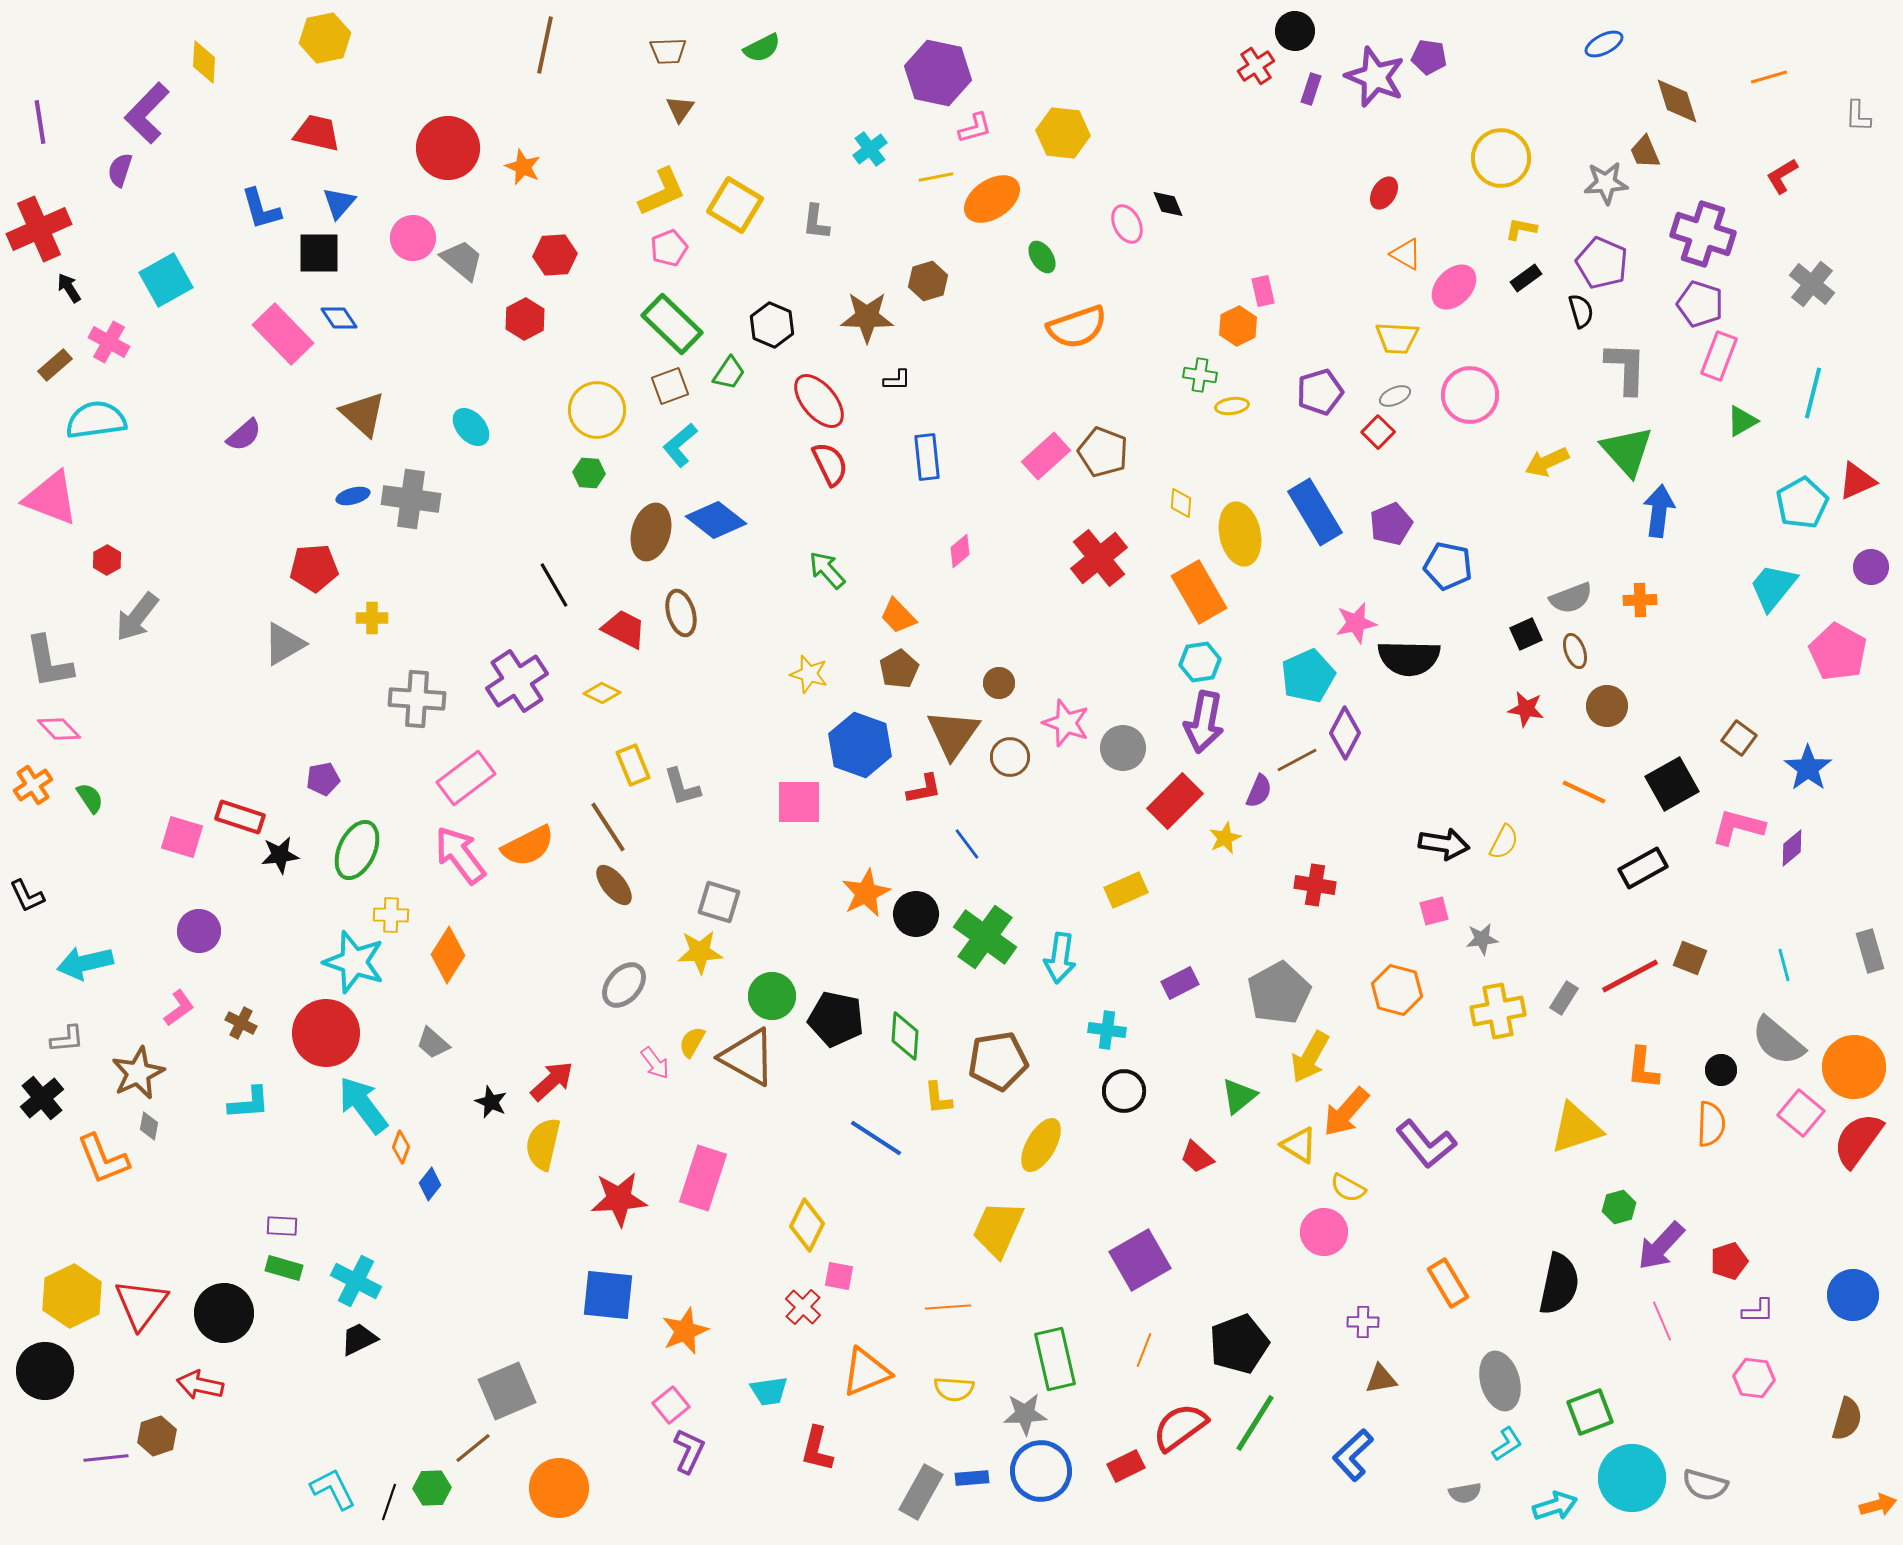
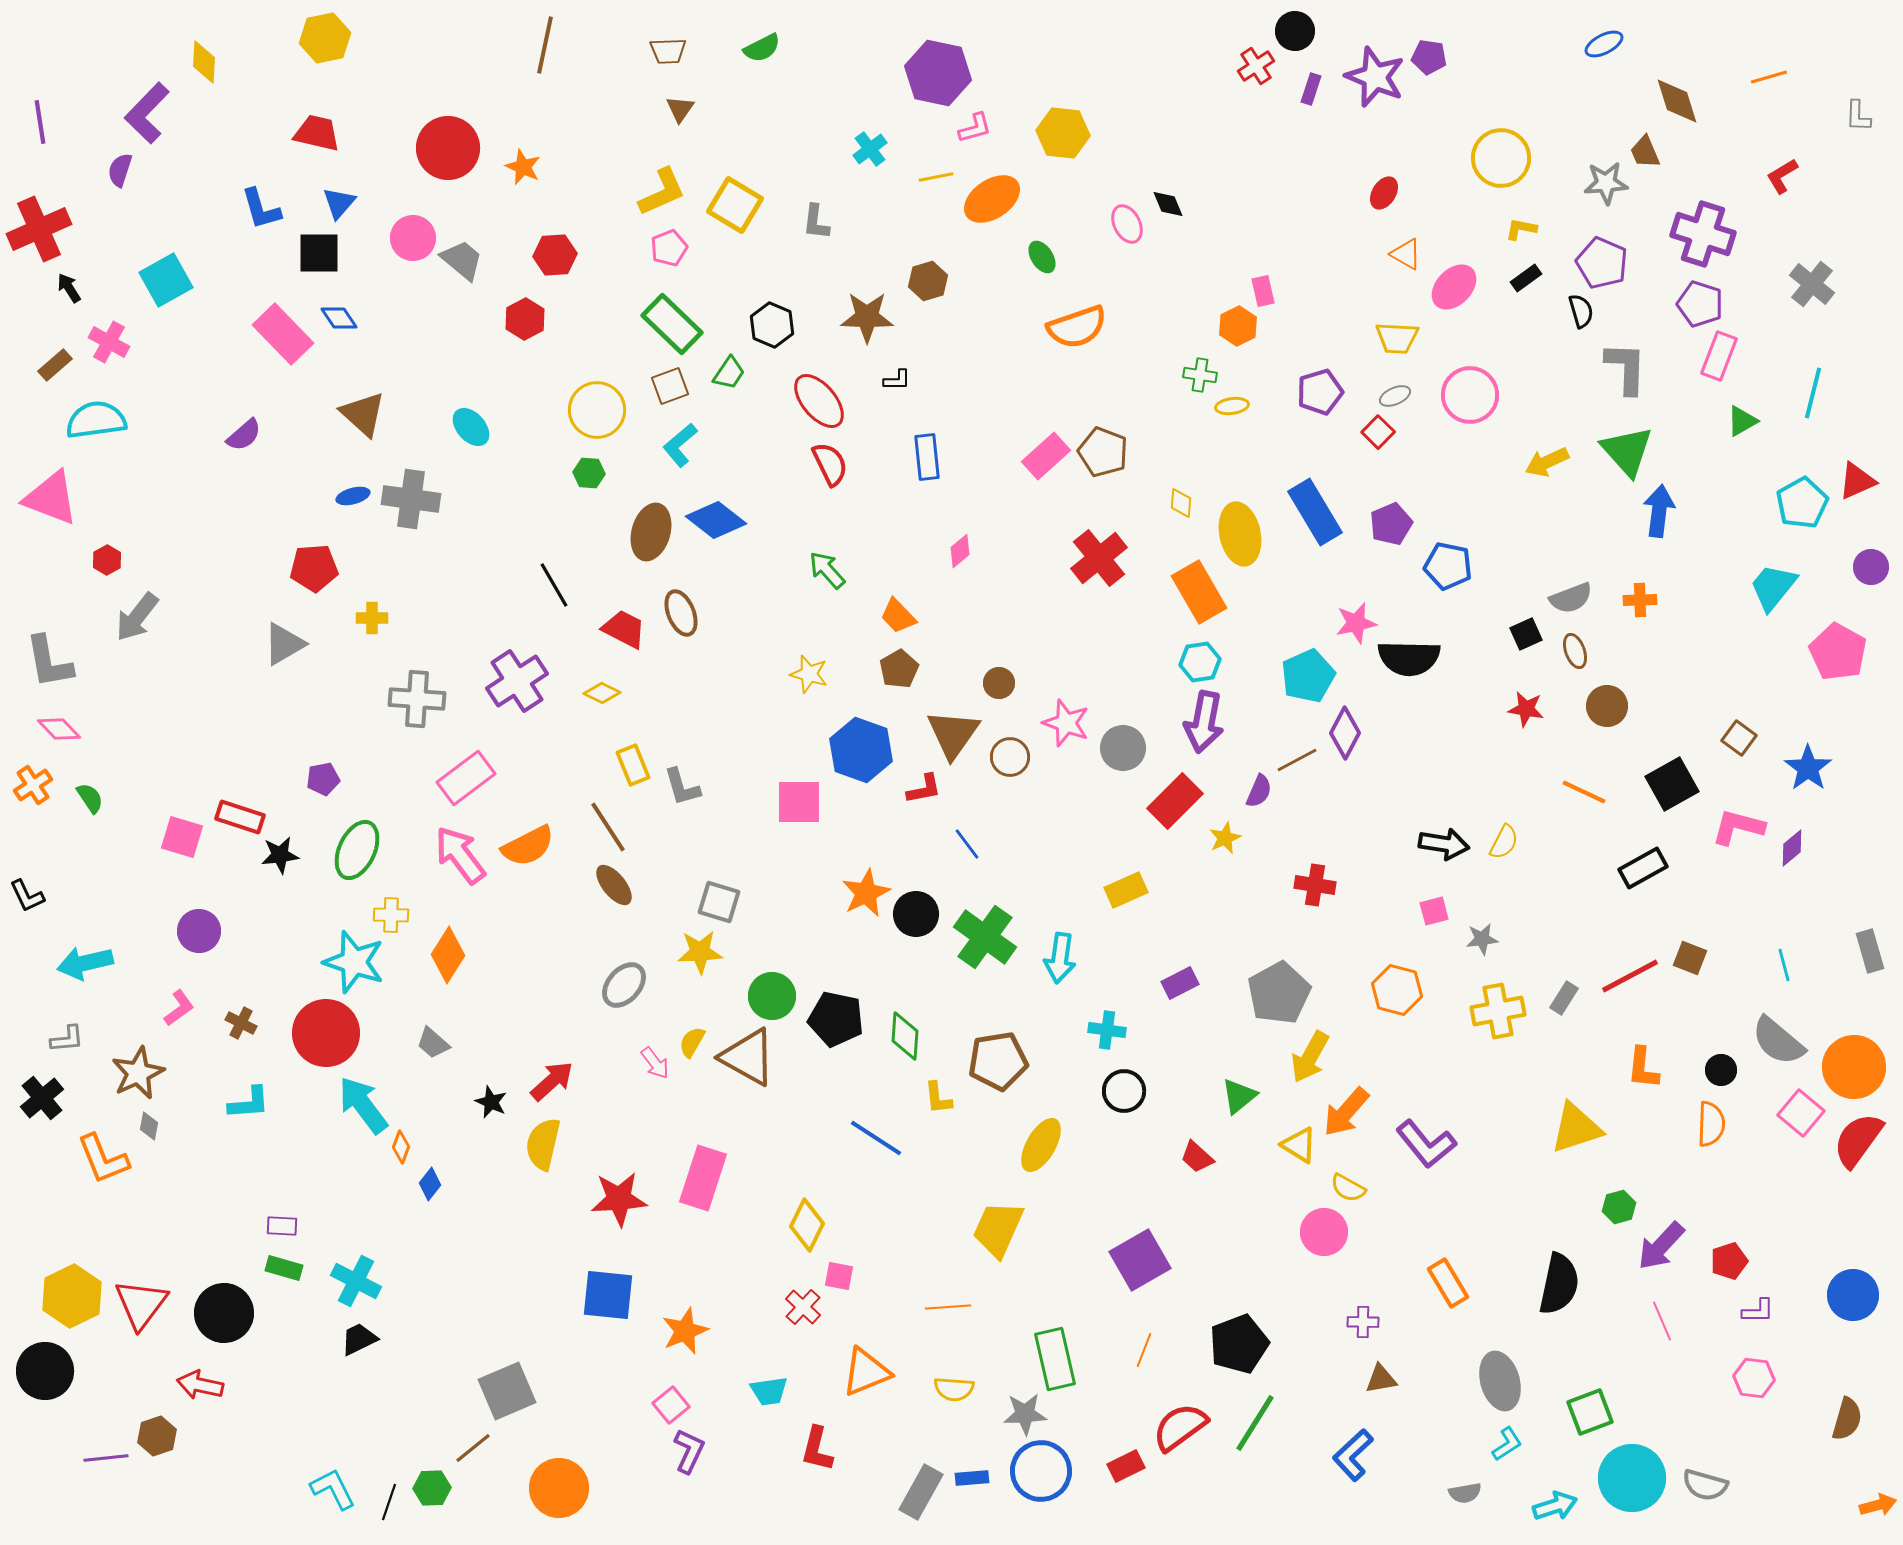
brown ellipse at (681, 613): rotated 6 degrees counterclockwise
blue hexagon at (860, 745): moved 1 px right, 5 px down
